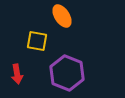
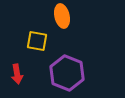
orange ellipse: rotated 20 degrees clockwise
